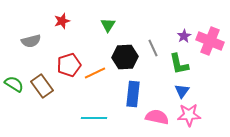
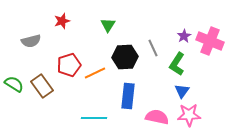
green L-shape: moved 2 px left; rotated 45 degrees clockwise
blue rectangle: moved 5 px left, 2 px down
